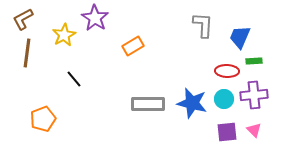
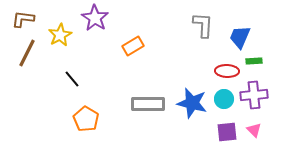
brown L-shape: rotated 35 degrees clockwise
yellow star: moved 4 px left
brown line: rotated 20 degrees clockwise
black line: moved 2 px left
orange pentagon: moved 43 px right; rotated 20 degrees counterclockwise
